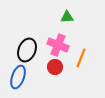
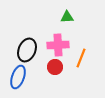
pink cross: rotated 25 degrees counterclockwise
